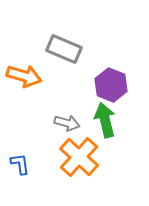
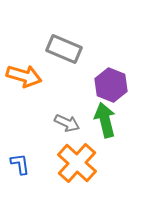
gray arrow: rotated 10 degrees clockwise
orange cross: moved 2 px left, 6 px down
